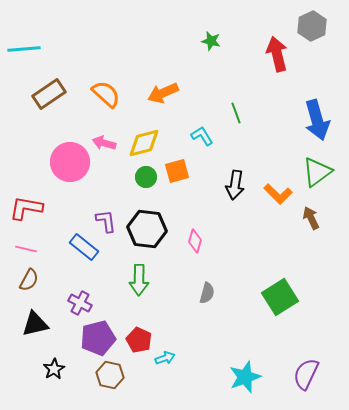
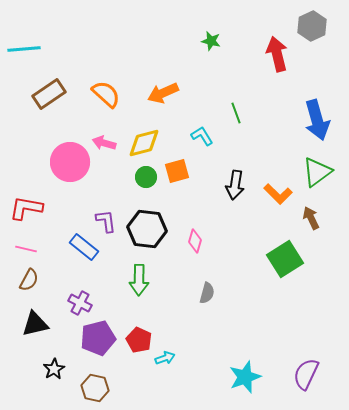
green square: moved 5 px right, 38 px up
brown hexagon: moved 15 px left, 13 px down
